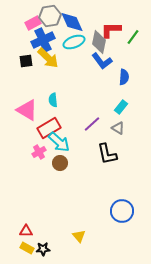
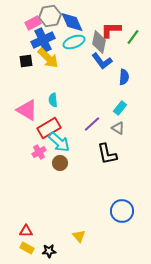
cyan rectangle: moved 1 px left, 1 px down
black star: moved 6 px right, 2 px down
